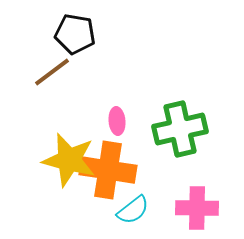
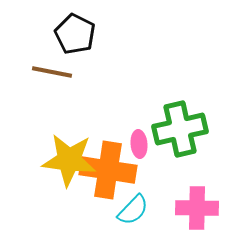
black pentagon: rotated 18 degrees clockwise
brown line: rotated 48 degrees clockwise
pink ellipse: moved 22 px right, 23 px down
yellow star: rotated 8 degrees counterclockwise
cyan semicircle: rotated 8 degrees counterclockwise
